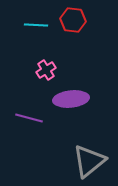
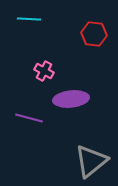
red hexagon: moved 21 px right, 14 px down
cyan line: moved 7 px left, 6 px up
pink cross: moved 2 px left, 1 px down; rotated 30 degrees counterclockwise
gray triangle: moved 2 px right
